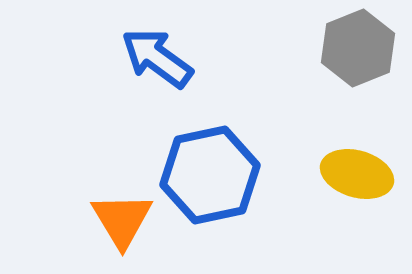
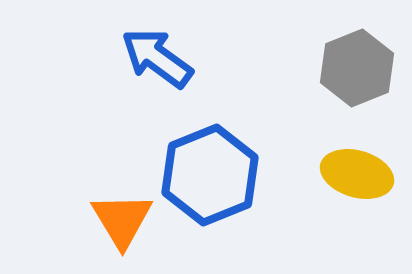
gray hexagon: moved 1 px left, 20 px down
blue hexagon: rotated 10 degrees counterclockwise
